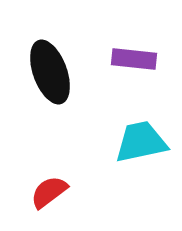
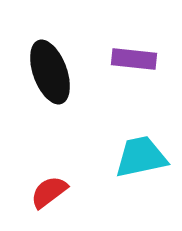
cyan trapezoid: moved 15 px down
